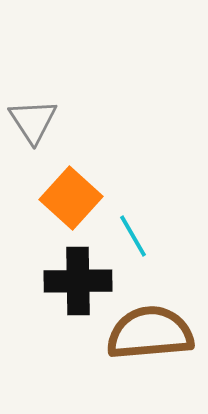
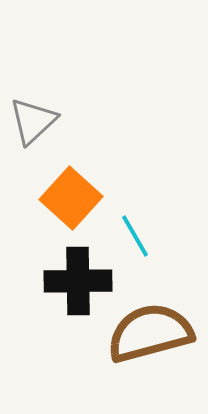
gray triangle: rotated 20 degrees clockwise
cyan line: moved 2 px right
brown semicircle: rotated 10 degrees counterclockwise
